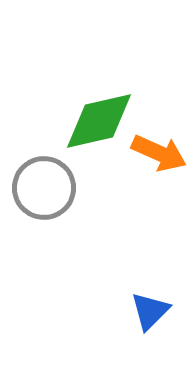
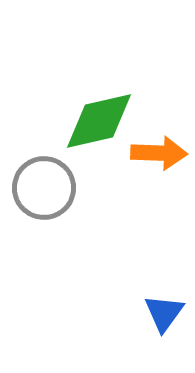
orange arrow: rotated 22 degrees counterclockwise
blue triangle: moved 14 px right, 2 px down; rotated 9 degrees counterclockwise
